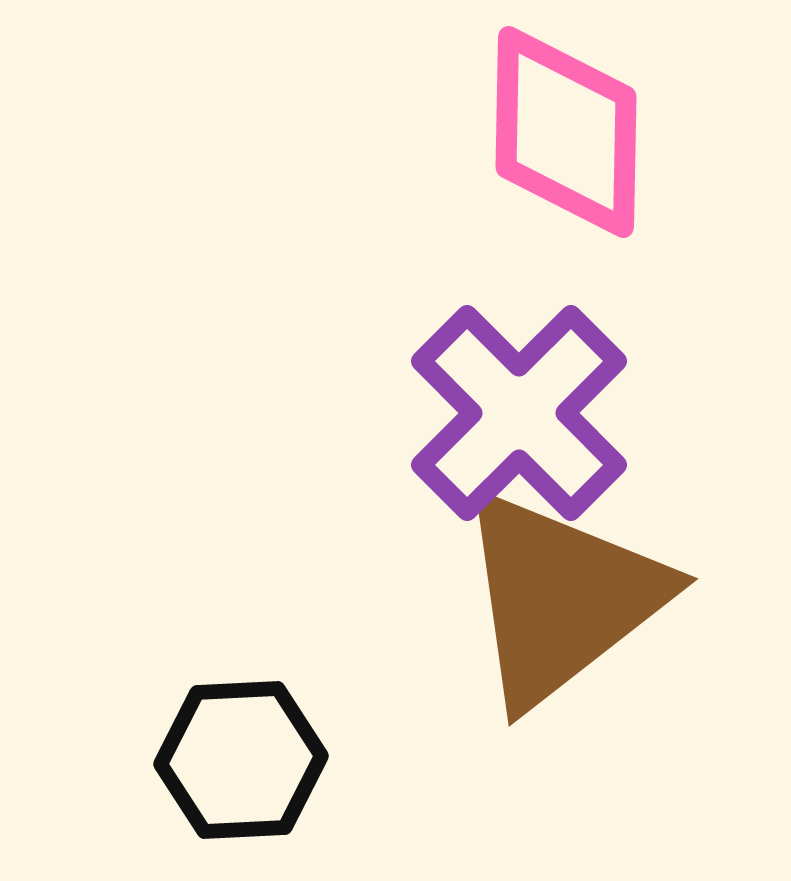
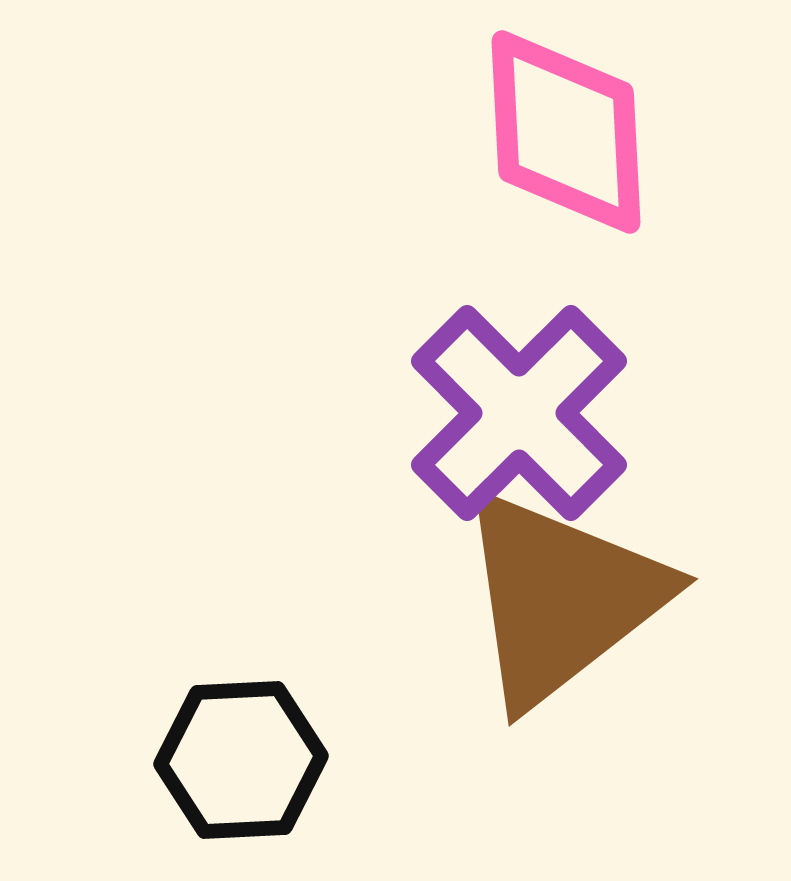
pink diamond: rotated 4 degrees counterclockwise
